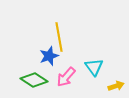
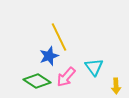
yellow line: rotated 16 degrees counterclockwise
green diamond: moved 3 px right, 1 px down
yellow arrow: rotated 105 degrees clockwise
